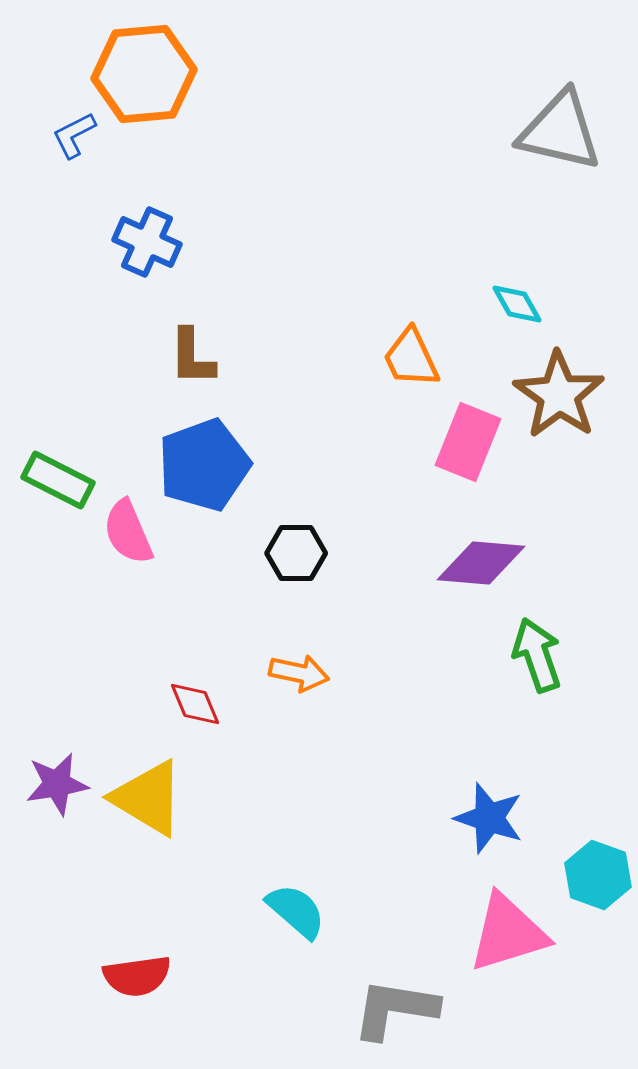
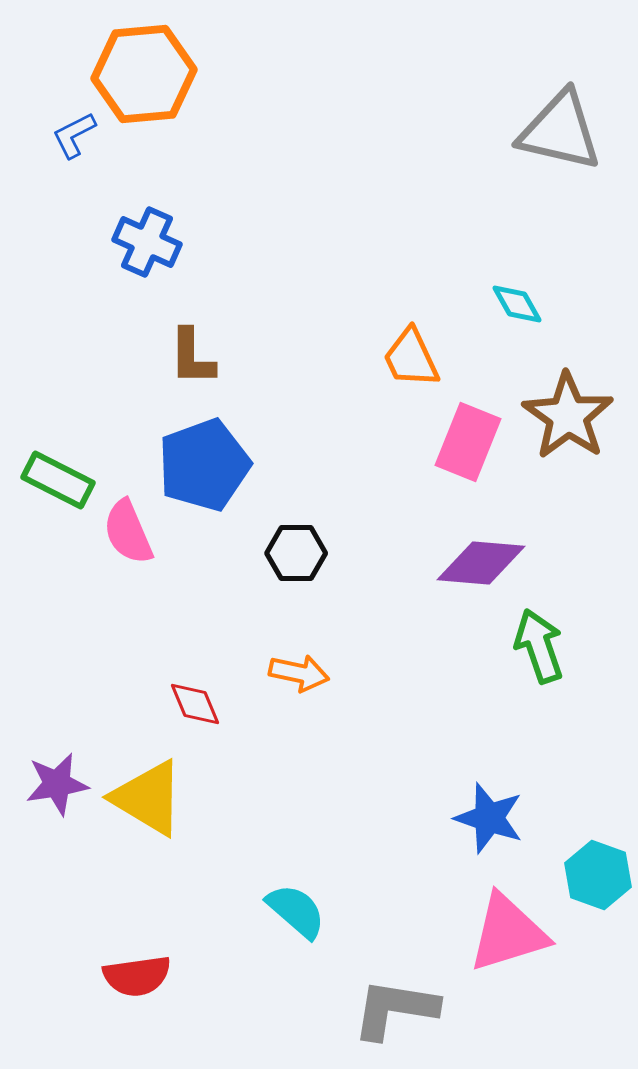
brown star: moved 9 px right, 21 px down
green arrow: moved 2 px right, 9 px up
